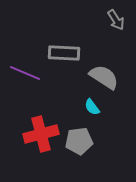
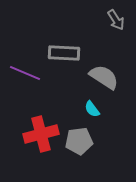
cyan semicircle: moved 2 px down
